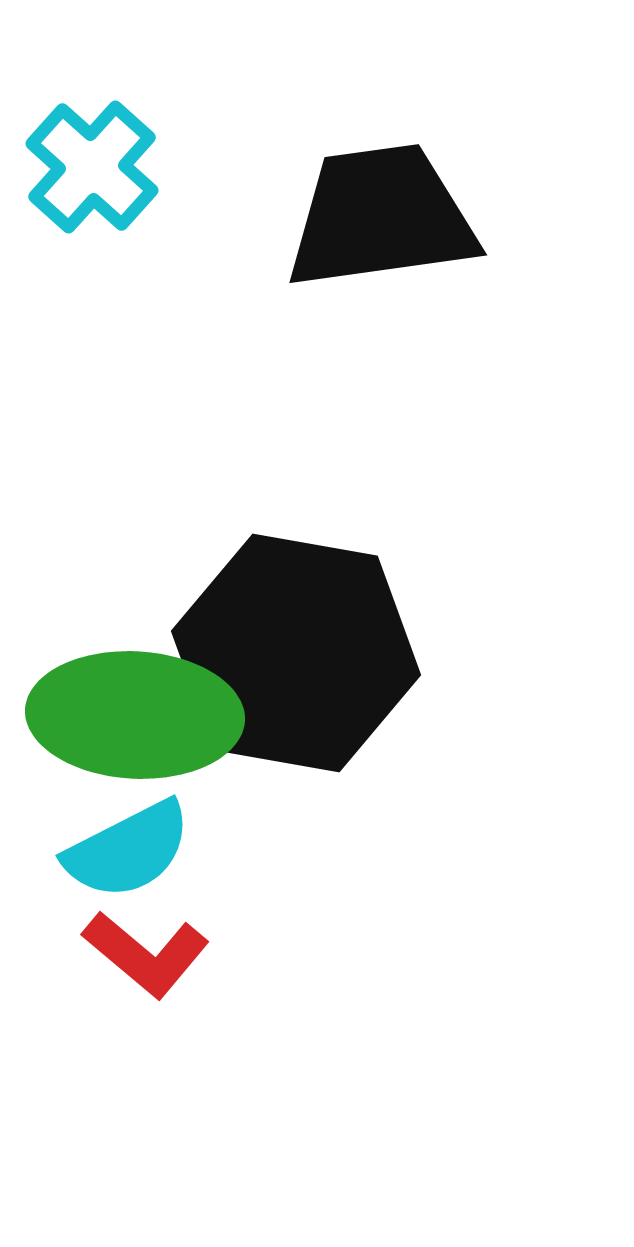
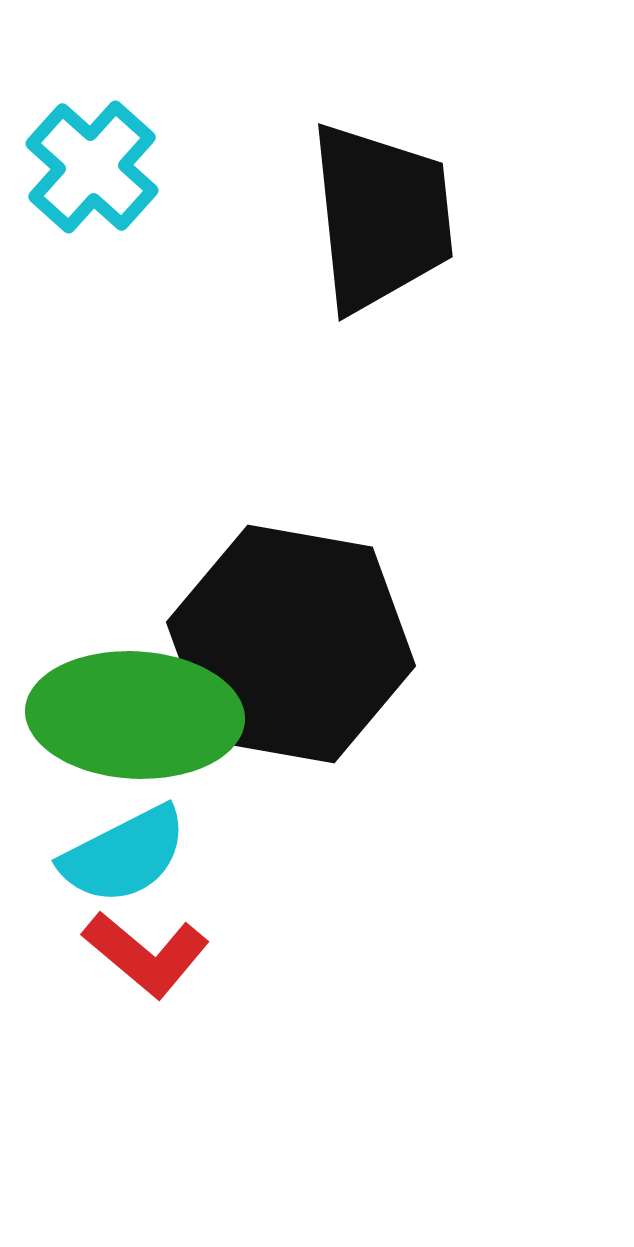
black trapezoid: rotated 92 degrees clockwise
black hexagon: moved 5 px left, 9 px up
cyan semicircle: moved 4 px left, 5 px down
